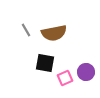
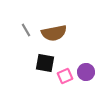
pink square: moved 2 px up
